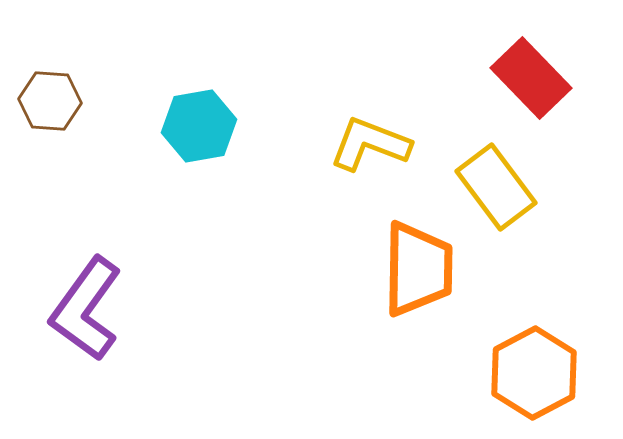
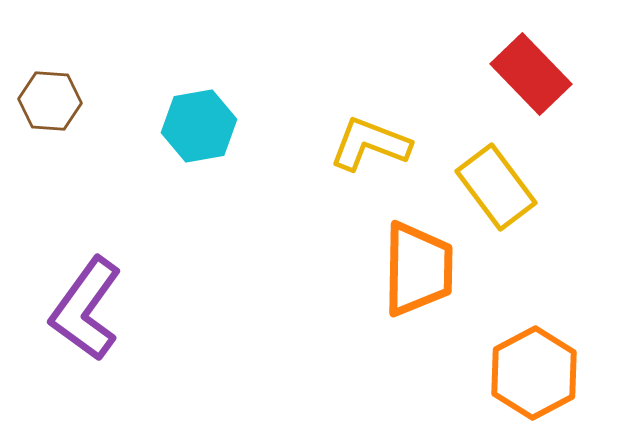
red rectangle: moved 4 px up
